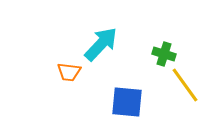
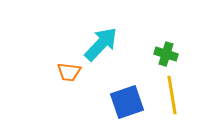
green cross: moved 2 px right
yellow line: moved 13 px left, 10 px down; rotated 27 degrees clockwise
blue square: rotated 24 degrees counterclockwise
